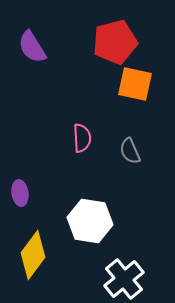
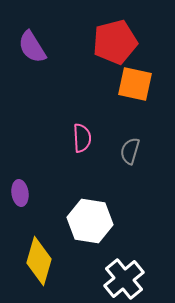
gray semicircle: rotated 40 degrees clockwise
yellow diamond: moved 6 px right, 6 px down; rotated 21 degrees counterclockwise
